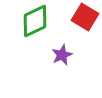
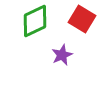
red square: moved 3 px left, 2 px down
